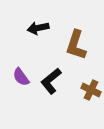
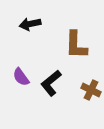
black arrow: moved 8 px left, 4 px up
brown L-shape: rotated 16 degrees counterclockwise
black L-shape: moved 2 px down
